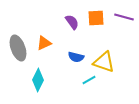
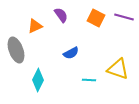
orange square: rotated 30 degrees clockwise
purple semicircle: moved 11 px left, 7 px up
orange triangle: moved 9 px left, 17 px up
gray ellipse: moved 2 px left, 2 px down
blue semicircle: moved 5 px left, 4 px up; rotated 42 degrees counterclockwise
yellow triangle: moved 14 px right, 7 px down
cyan line: rotated 32 degrees clockwise
